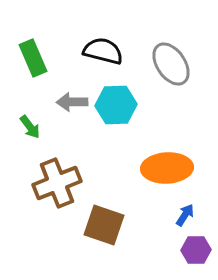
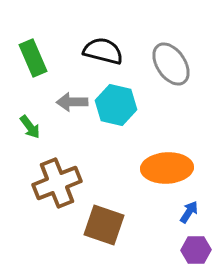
cyan hexagon: rotated 15 degrees clockwise
blue arrow: moved 4 px right, 3 px up
